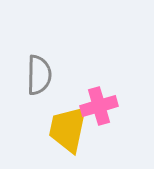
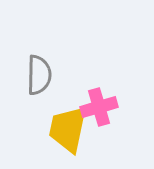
pink cross: moved 1 px down
